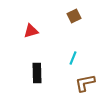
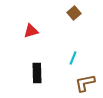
brown square: moved 3 px up; rotated 16 degrees counterclockwise
